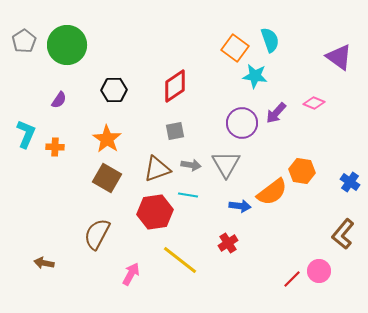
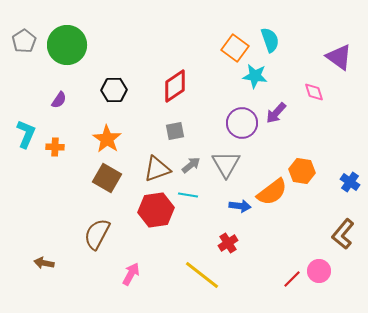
pink diamond: moved 11 px up; rotated 50 degrees clockwise
gray arrow: rotated 48 degrees counterclockwise
red hexagon: moved 1 px right, 2 px up
yellow line: moved 22 px right, 15 px down
